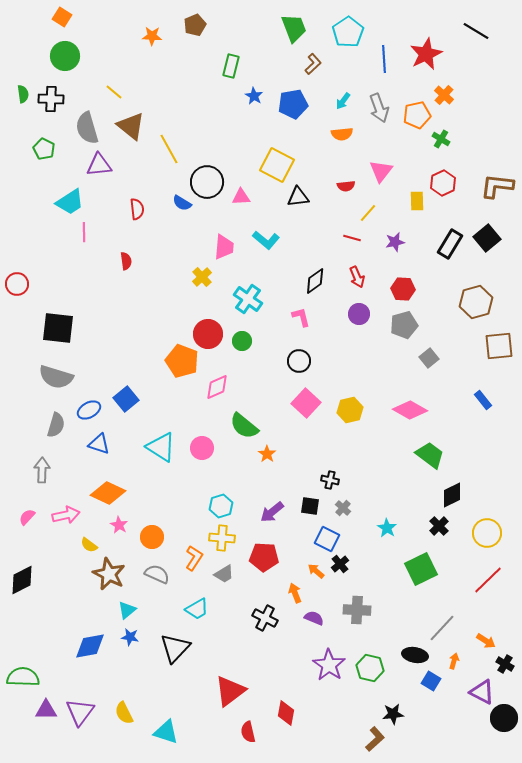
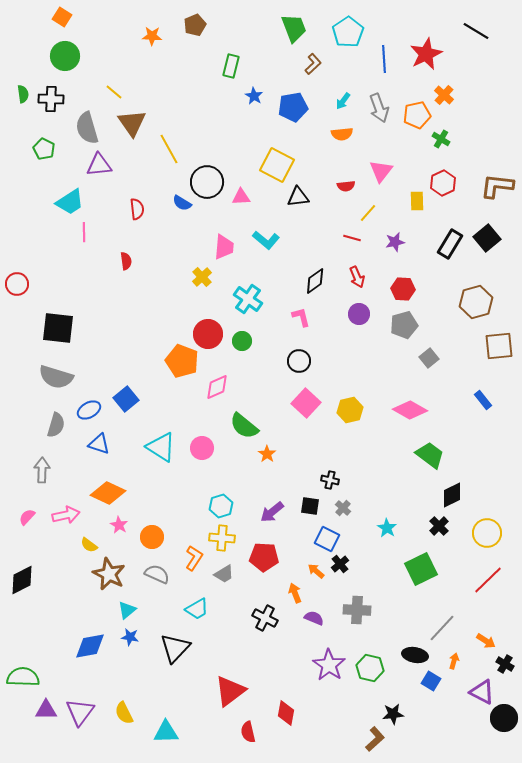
blue pentagon at (293, 104): moved 3 px down
brown triangle at (131, 126): moved 1 px right, 3 px up; rotated 16 degrees clockwise
cyan triangle at (166, 732): rotated 20 degrees counterclockwise
